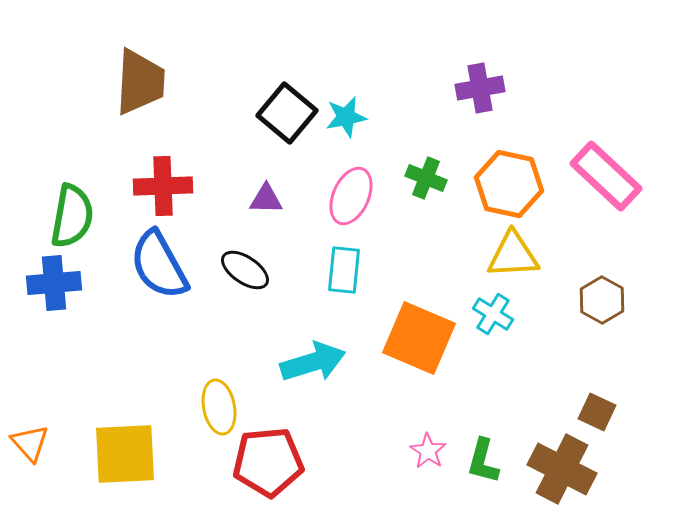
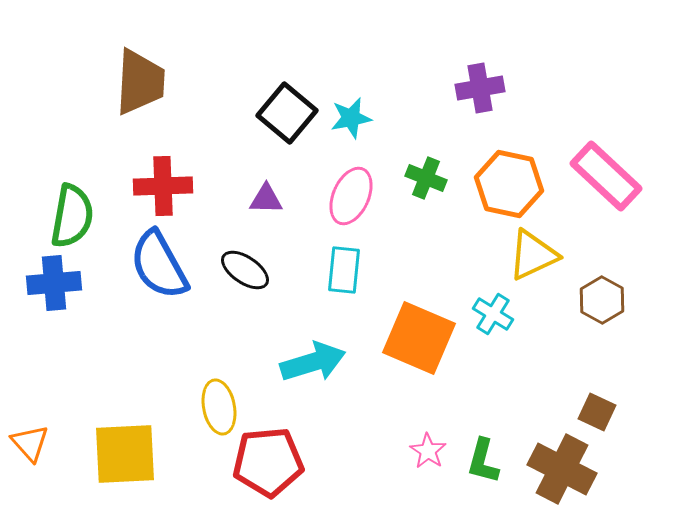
cyan star: moved 5 px right, 1 px down
yellow triangle: moved 20 px right; rotated 22 degrees counterclockwise
